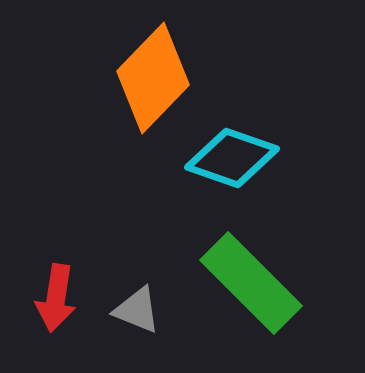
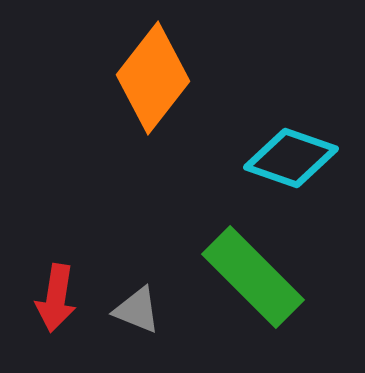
orange diamond: rotated 6 degrees counterclockwise
cyan diamond: moved 59 px right
green rectangle: moved 2 px right, 6 px up
